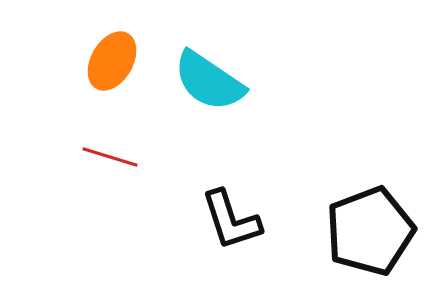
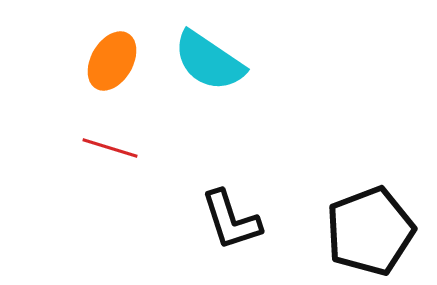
cyan semicircle: moved 20 px up
red line: moved 9 px up
